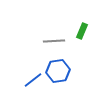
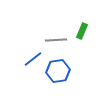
gray line: moved 2 px right, 1 px up
blue line: moved 21 px up
